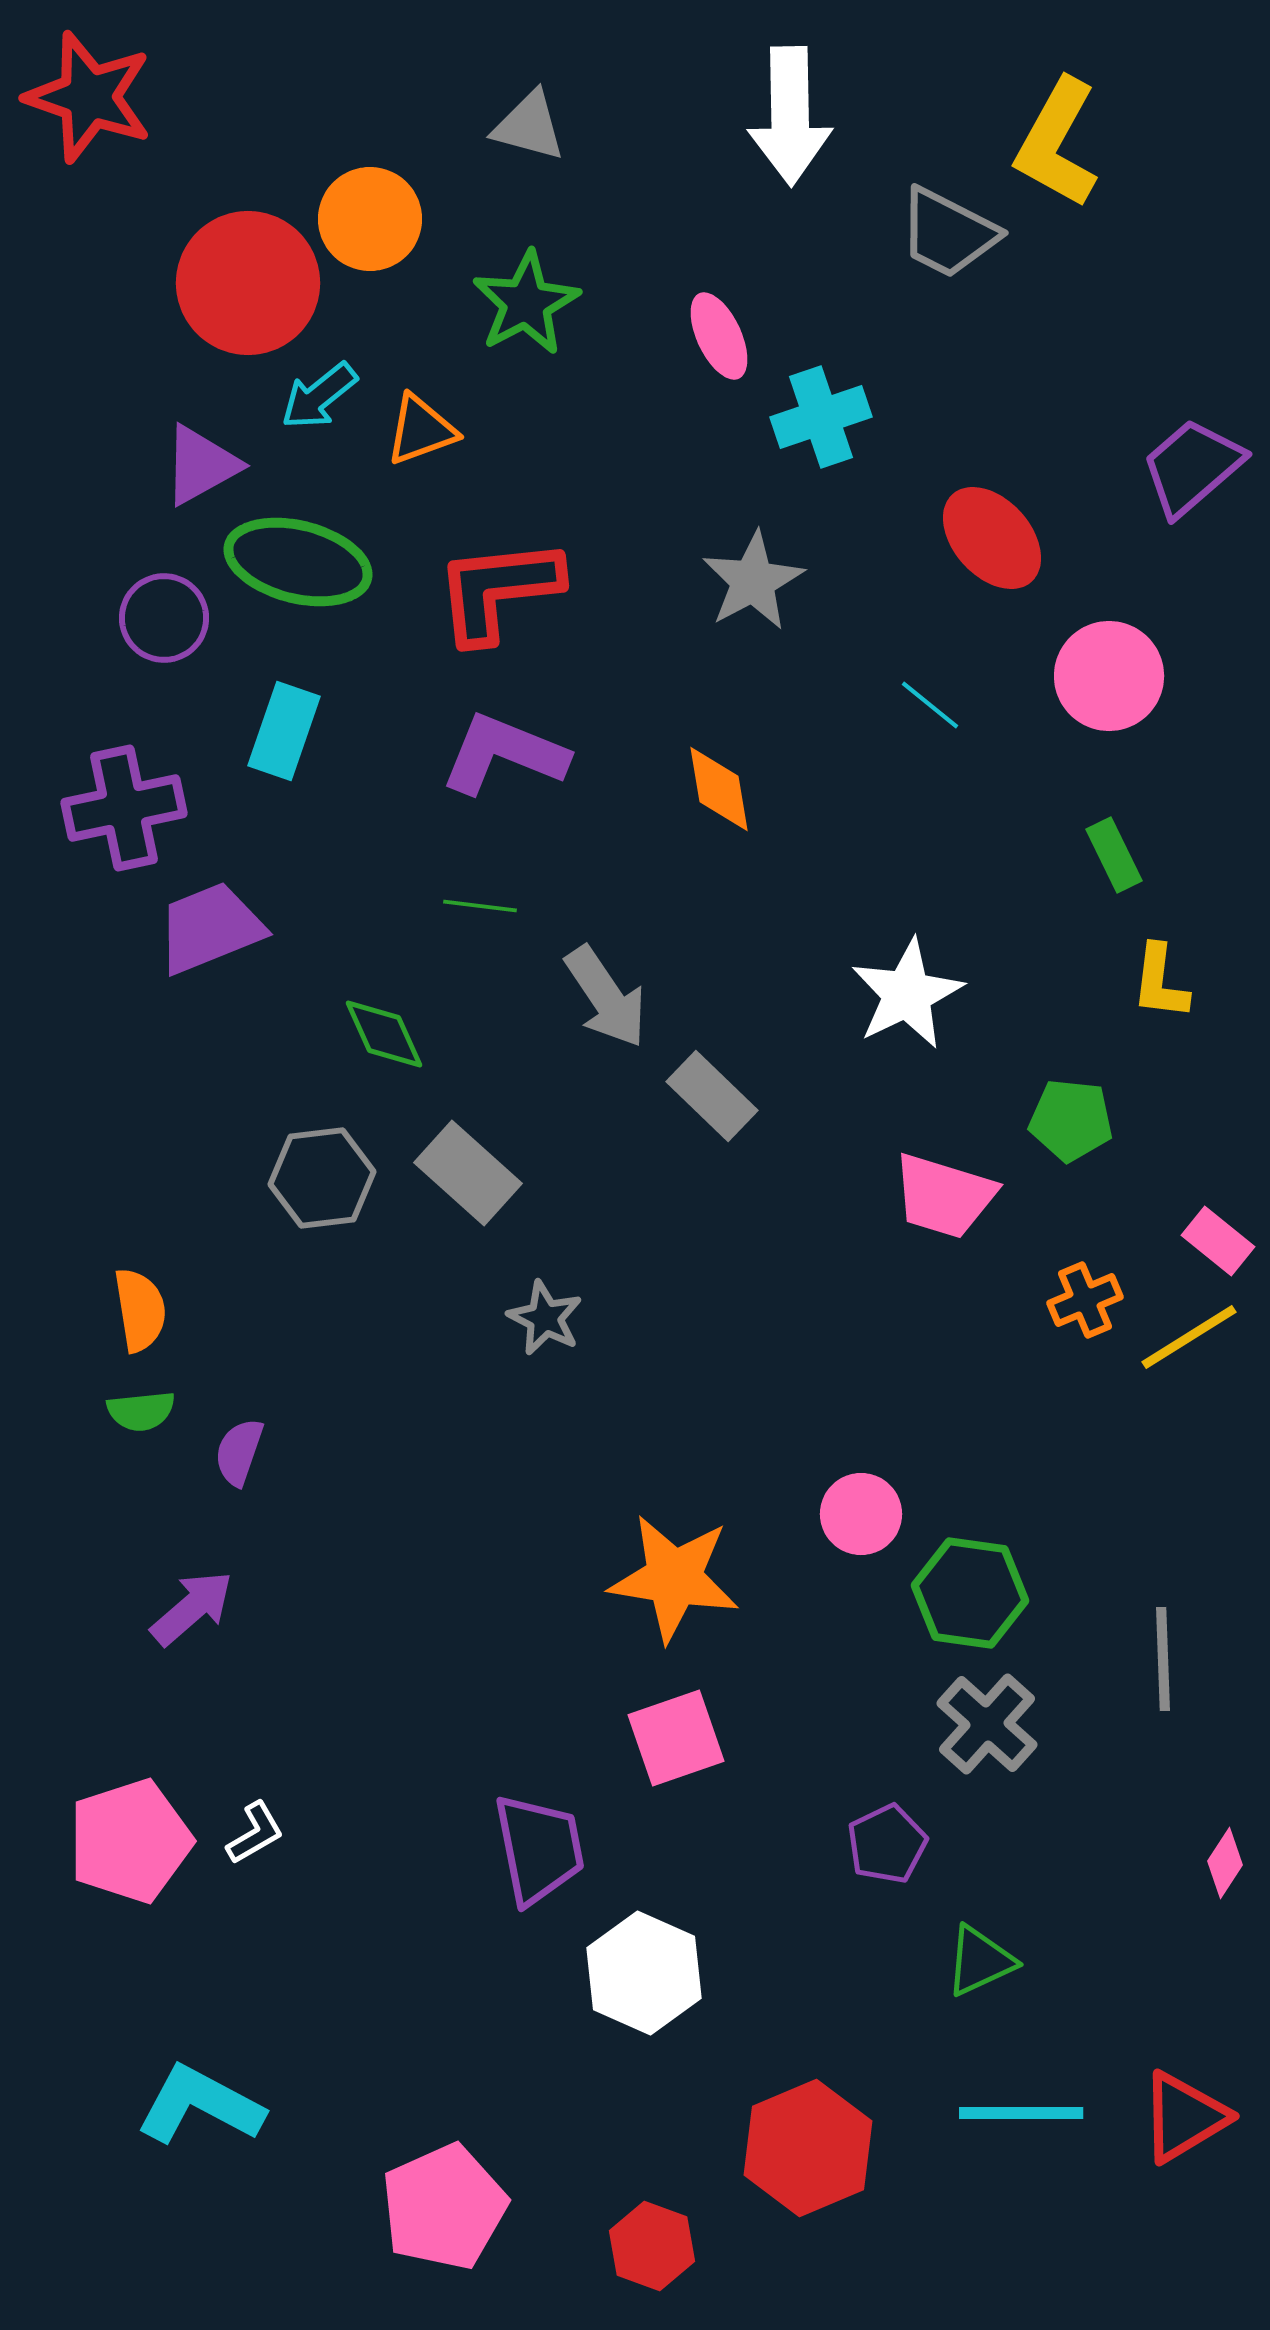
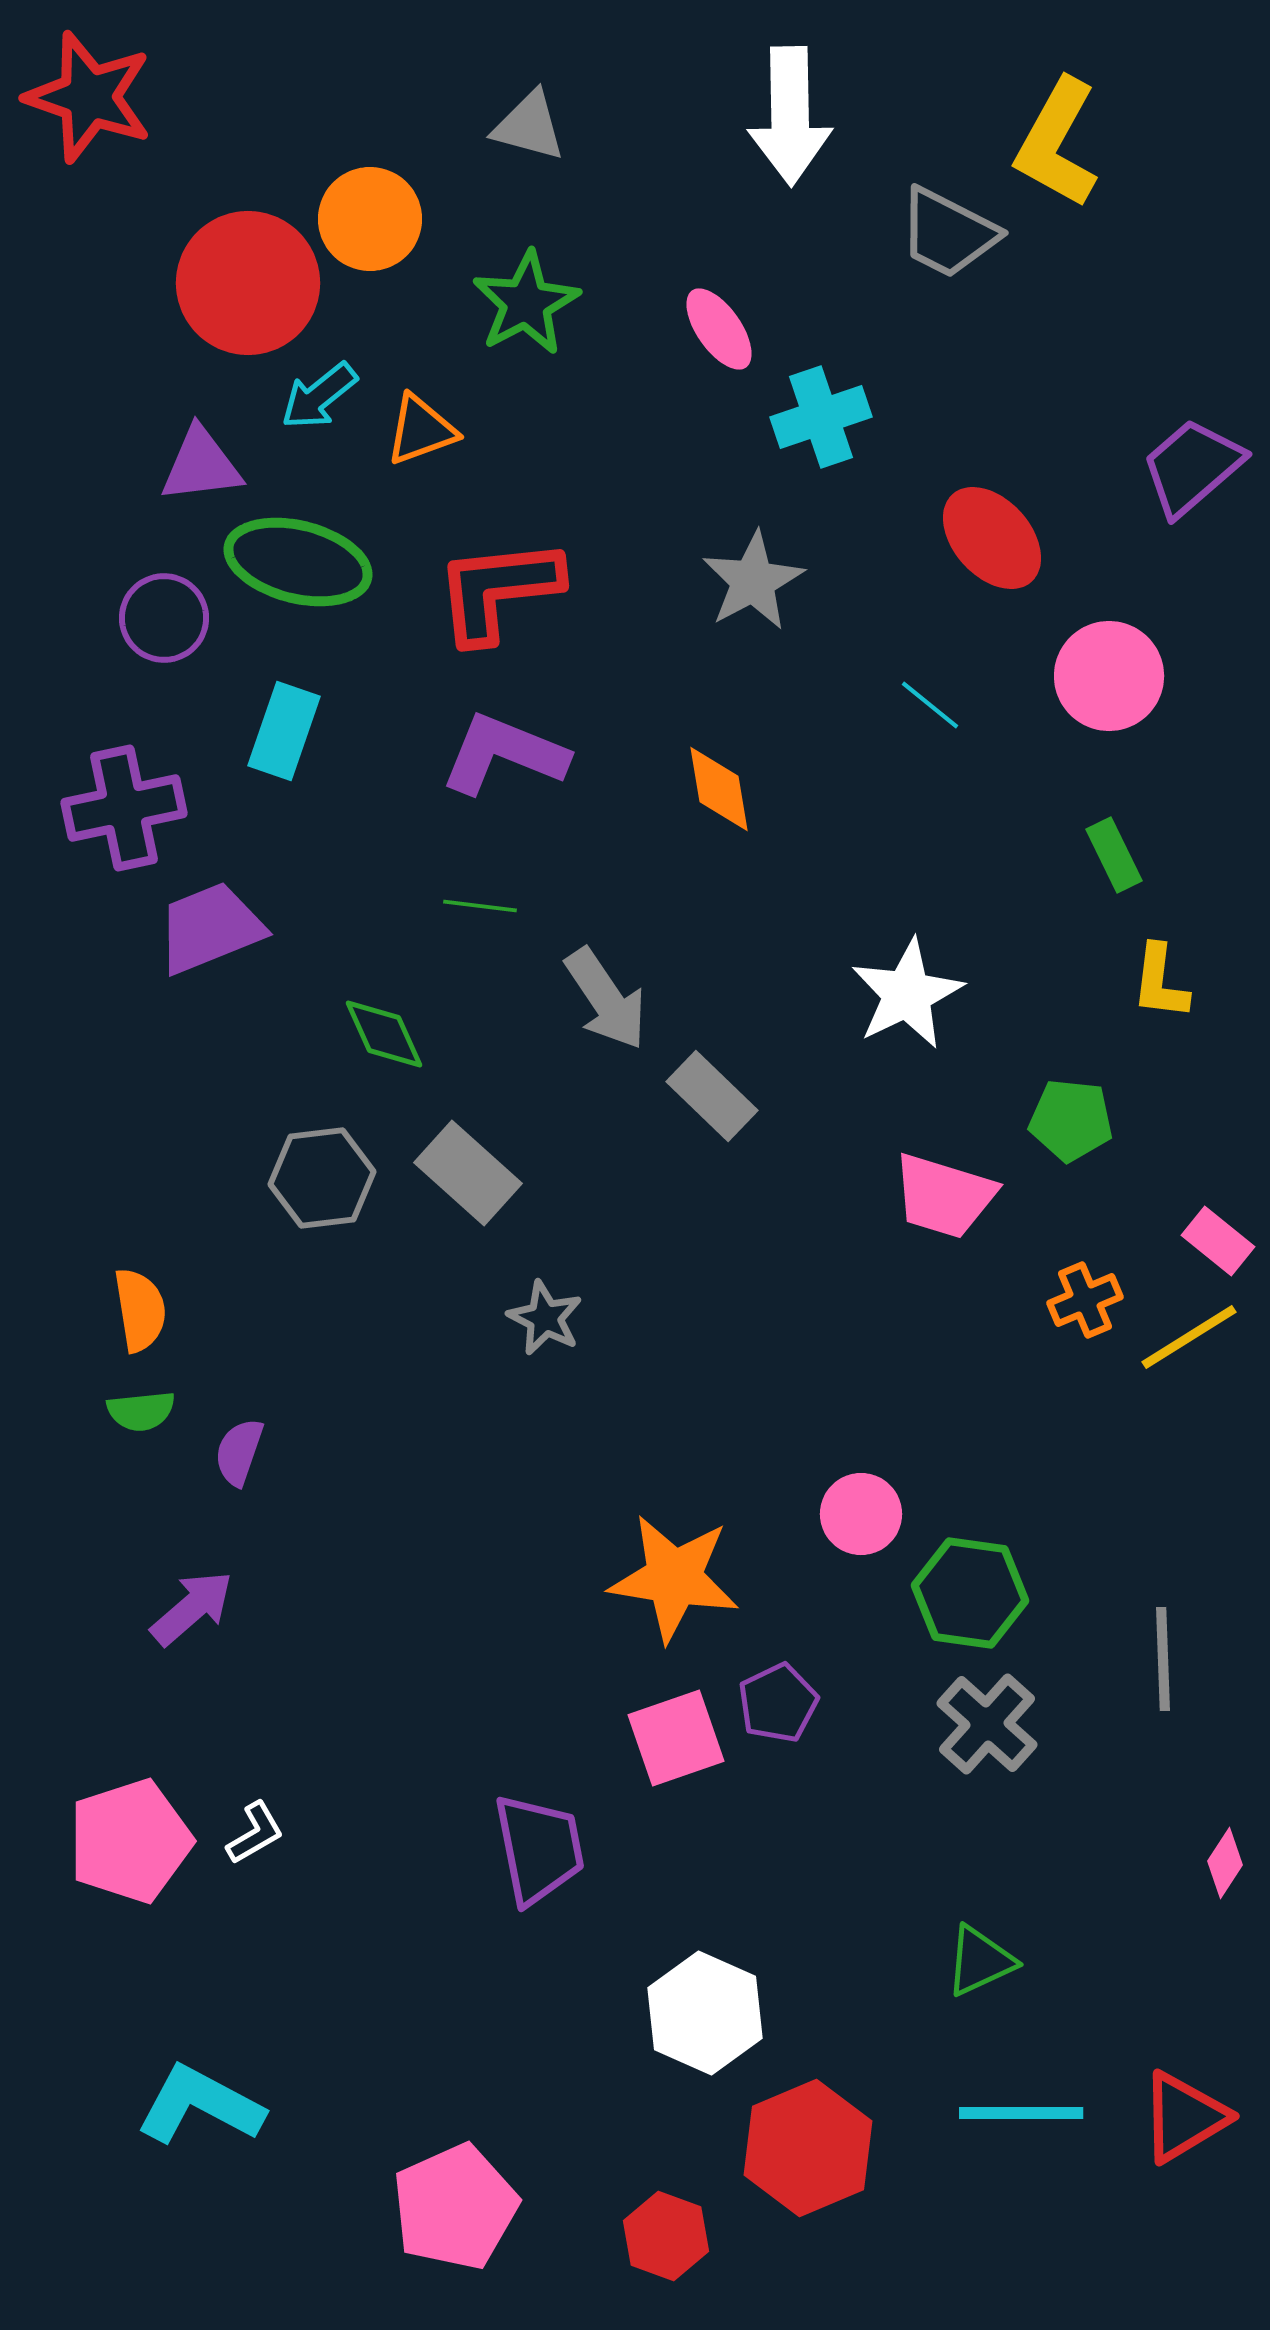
pink ellipse at (719, 336): moved 7 px up; rotated 10 degrees counterclockwise
purple triangle at (201, 465): rotated 22 degrees clockwise
gray arrow at (606, 997): moved 2 px down
purple pentagon at (887, 1844): moved 109 px left, 141 px up
white hexagon at (644, 1973): moved 61 px right, 40 px down
pink pentagon at (444, 2207): moved 11 px right
red hexagon at (652, 2246): moved 14 px right, 10 px up
